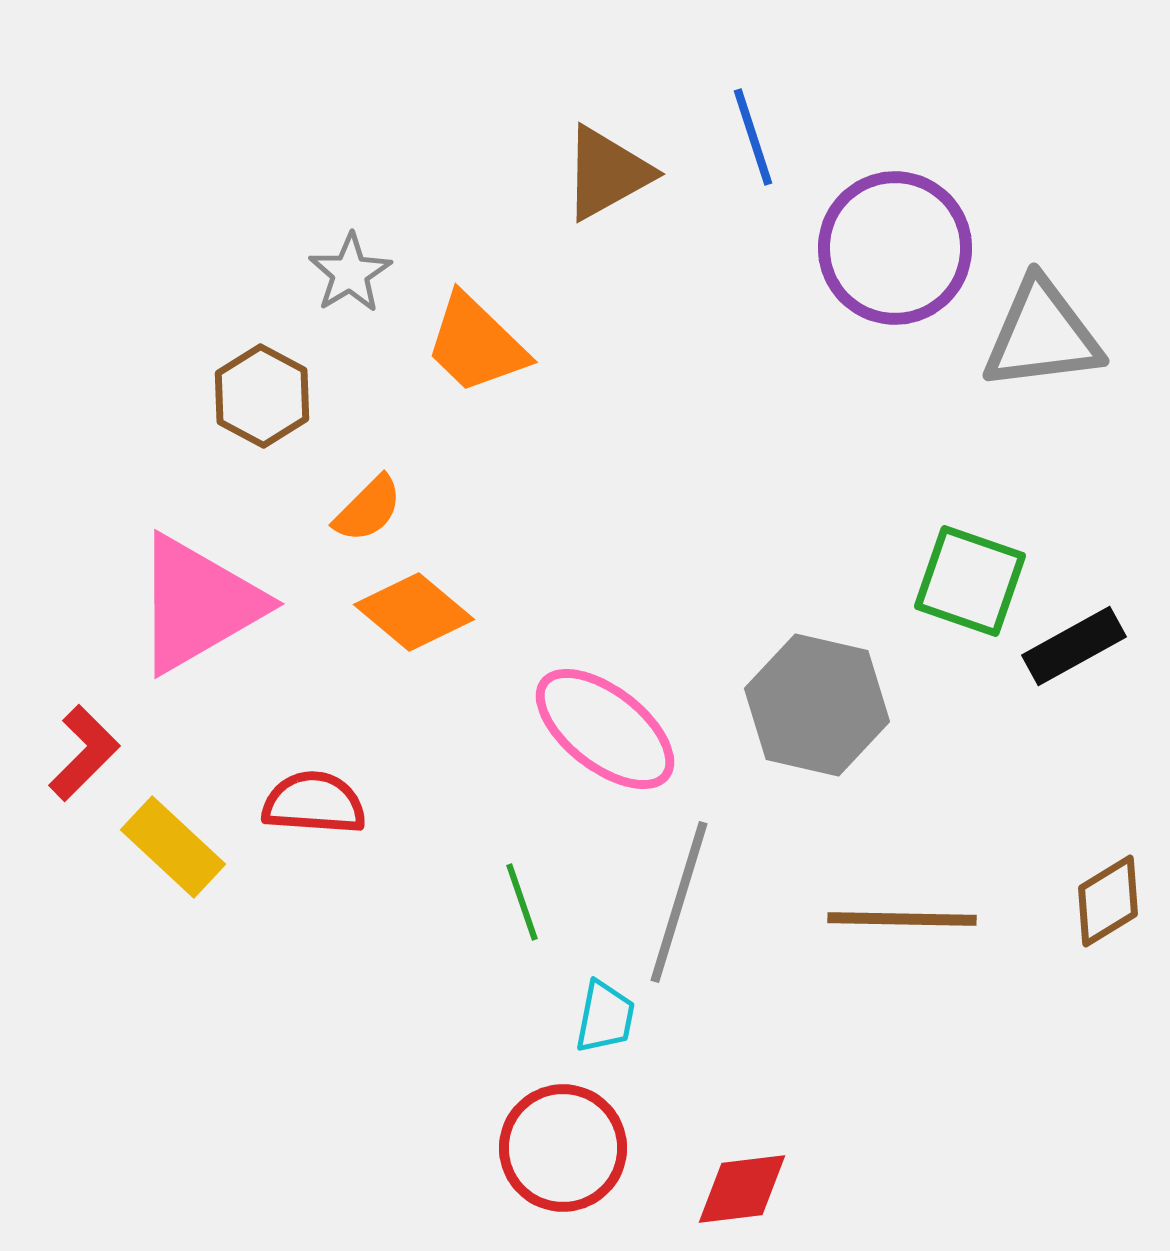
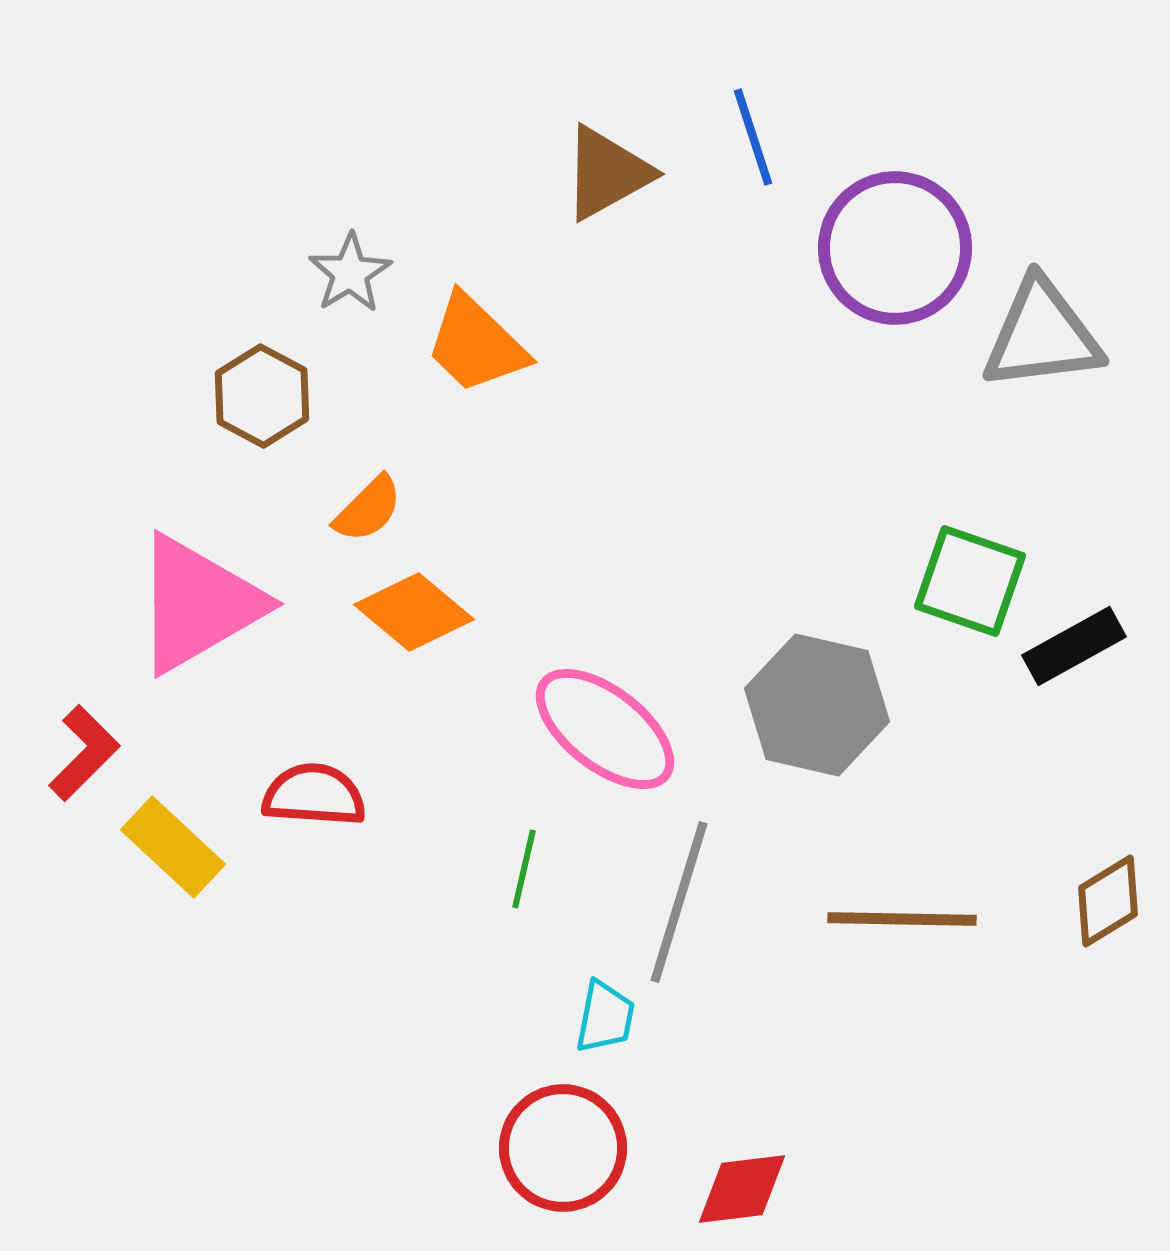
red semicircle: moved 8 px up
green line: moved 2 px right, 33 px up; rotated 32 degrees clockwise
